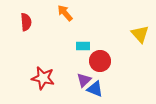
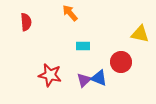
orange arrow: moved 5 px right
yellow triangle: rotated 36 degrees counterclockwise
red circle: moved 21 px right, 1 px down
red star: moved 7 px right, 3 px up
blue triangle: moved 4 px right, 11 px up
